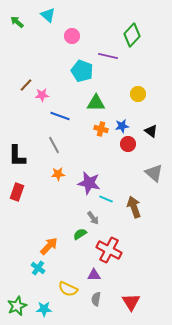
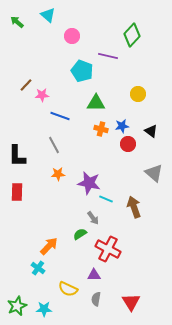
red rectangle: rotated 18 degrees counterclockwise
red cross: moved 1 px left, 1 px up
